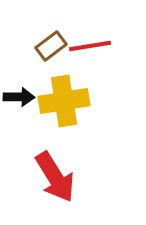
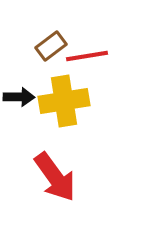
red line: moved 3 px left, 10 px down
red arrow: rotated 4 degrees counterclockwise
